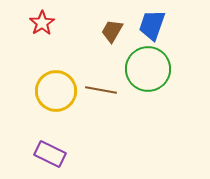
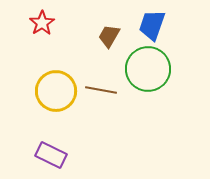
brown trapezoid: moved 3 px left, 5 px down
purple rectangle: moved 1 px right, 1 px down
